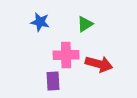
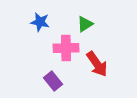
pink cross: moved 7 px up
red arrow: moved 2 px left; rotated 40 degrees clockwise
purple rectangle: rotated 36 degrees counterclockwise
